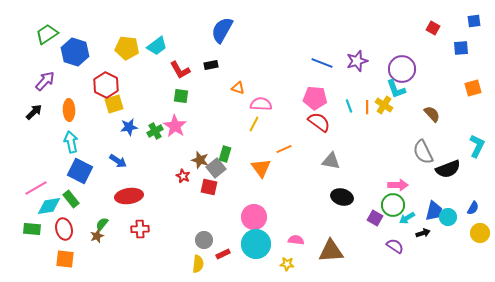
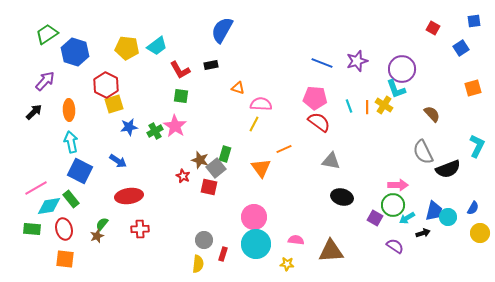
blue square at (461, 48): rotated 28 degrees counterclockwise
red rectangle at (223, 254): rotated 48 degrees counterclockwise
